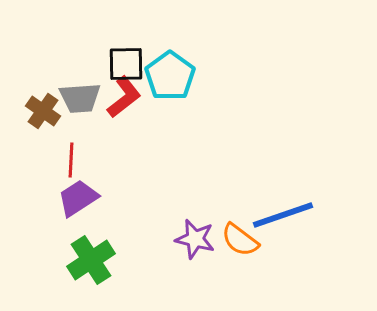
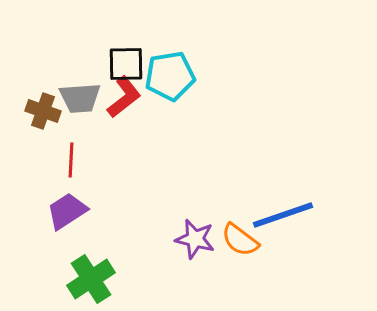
cyan pentagon: rotated 27 degrees clockwise
brown cross: rotated 16 degrees counterclockwise
purple trapezoid: moved 11 px left, 13 px down
green cross: moved 19 px down
